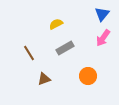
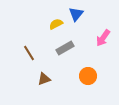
blue triangle: moved 26 px left
